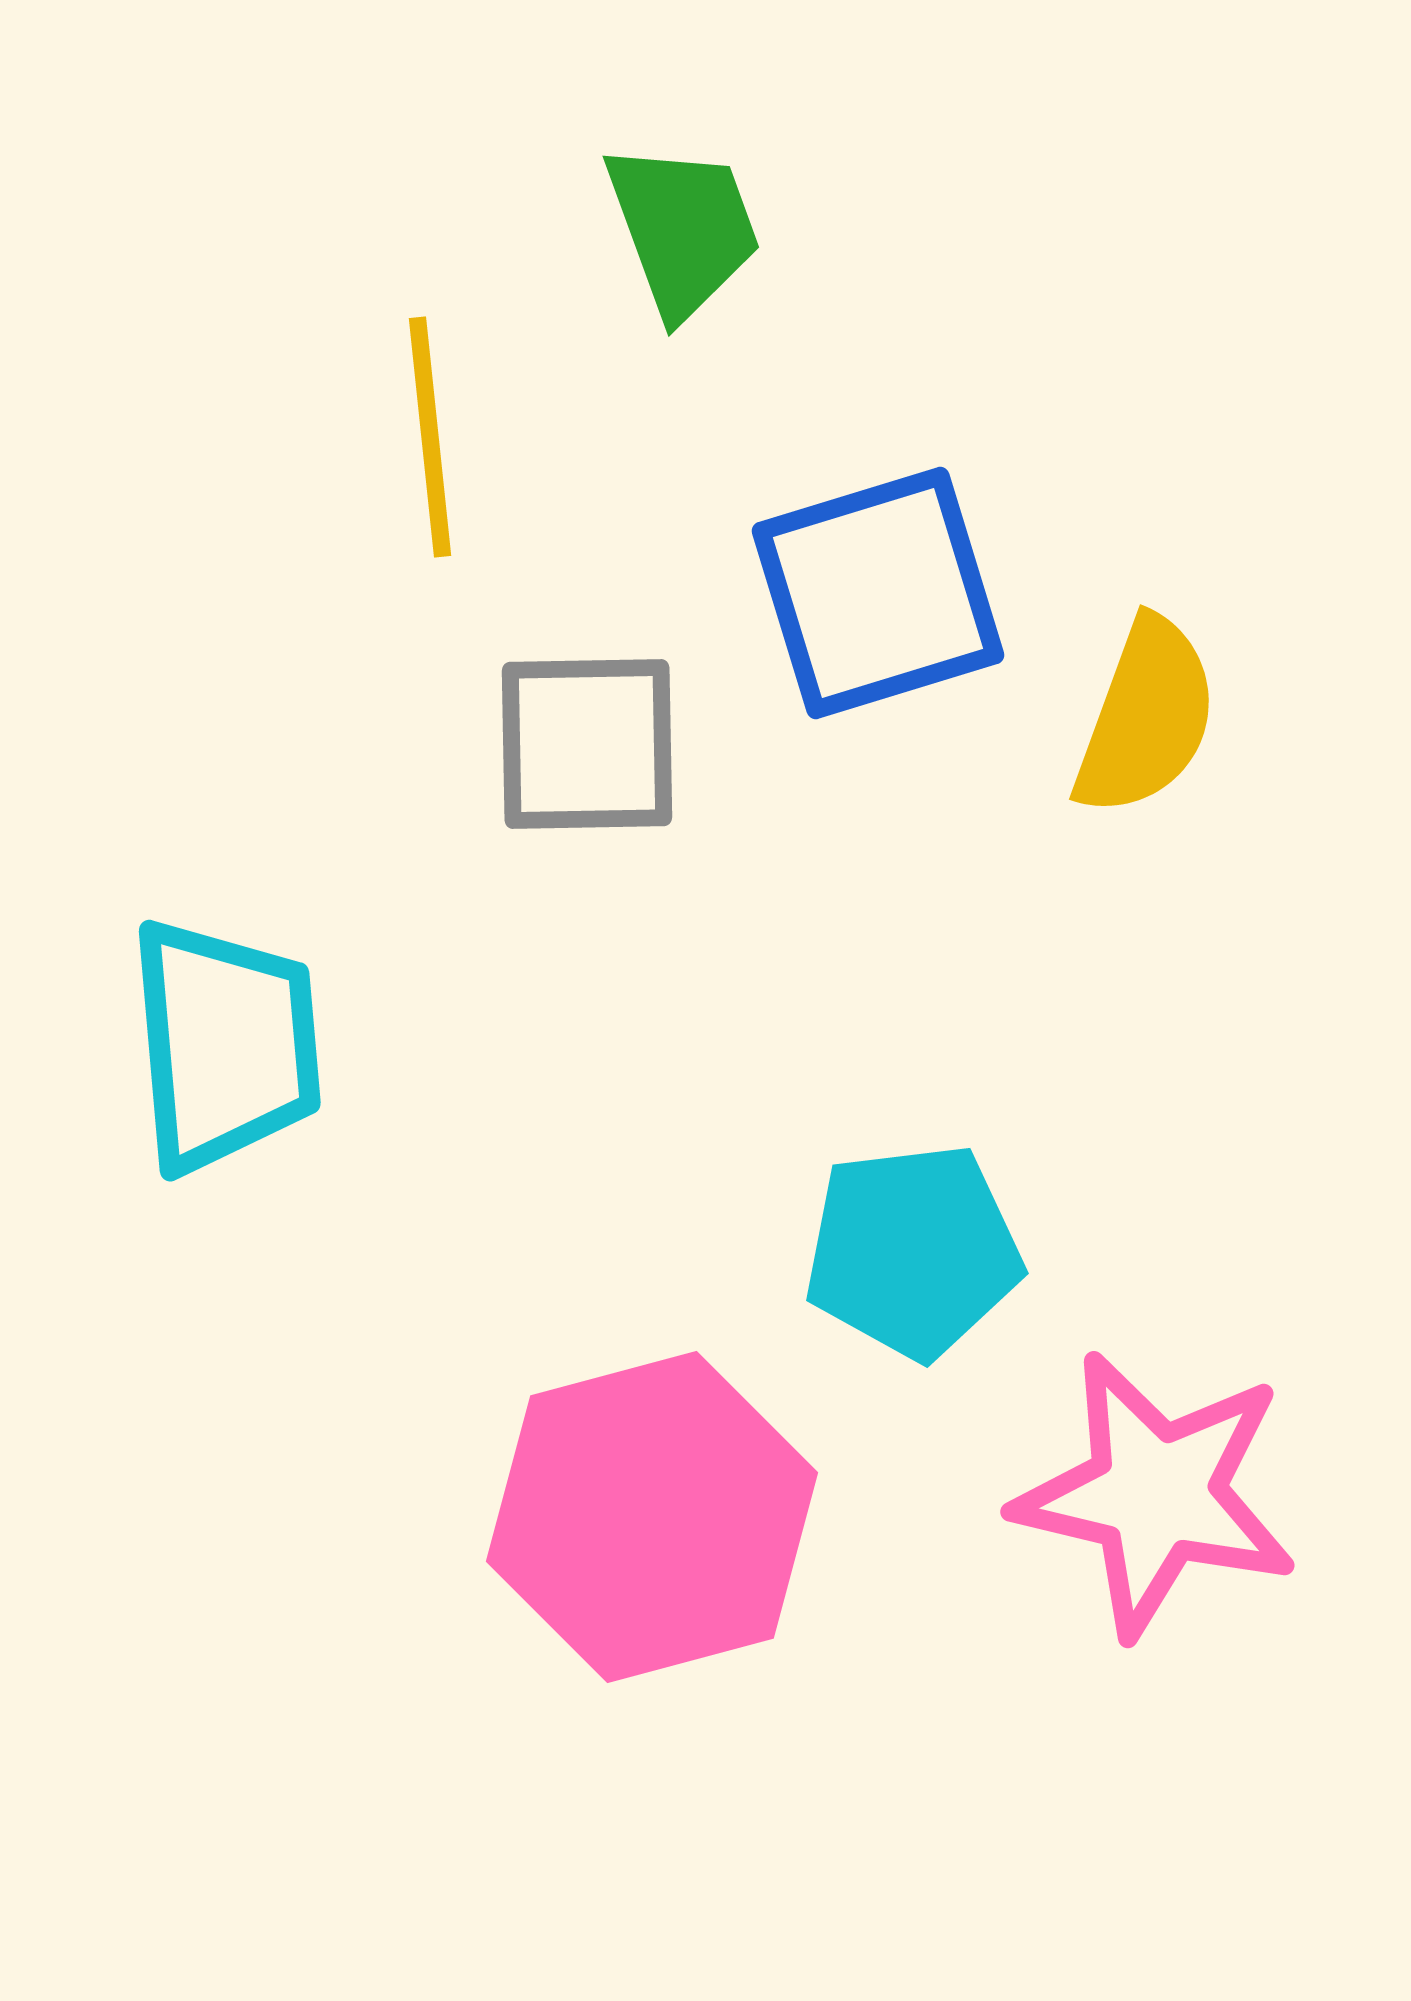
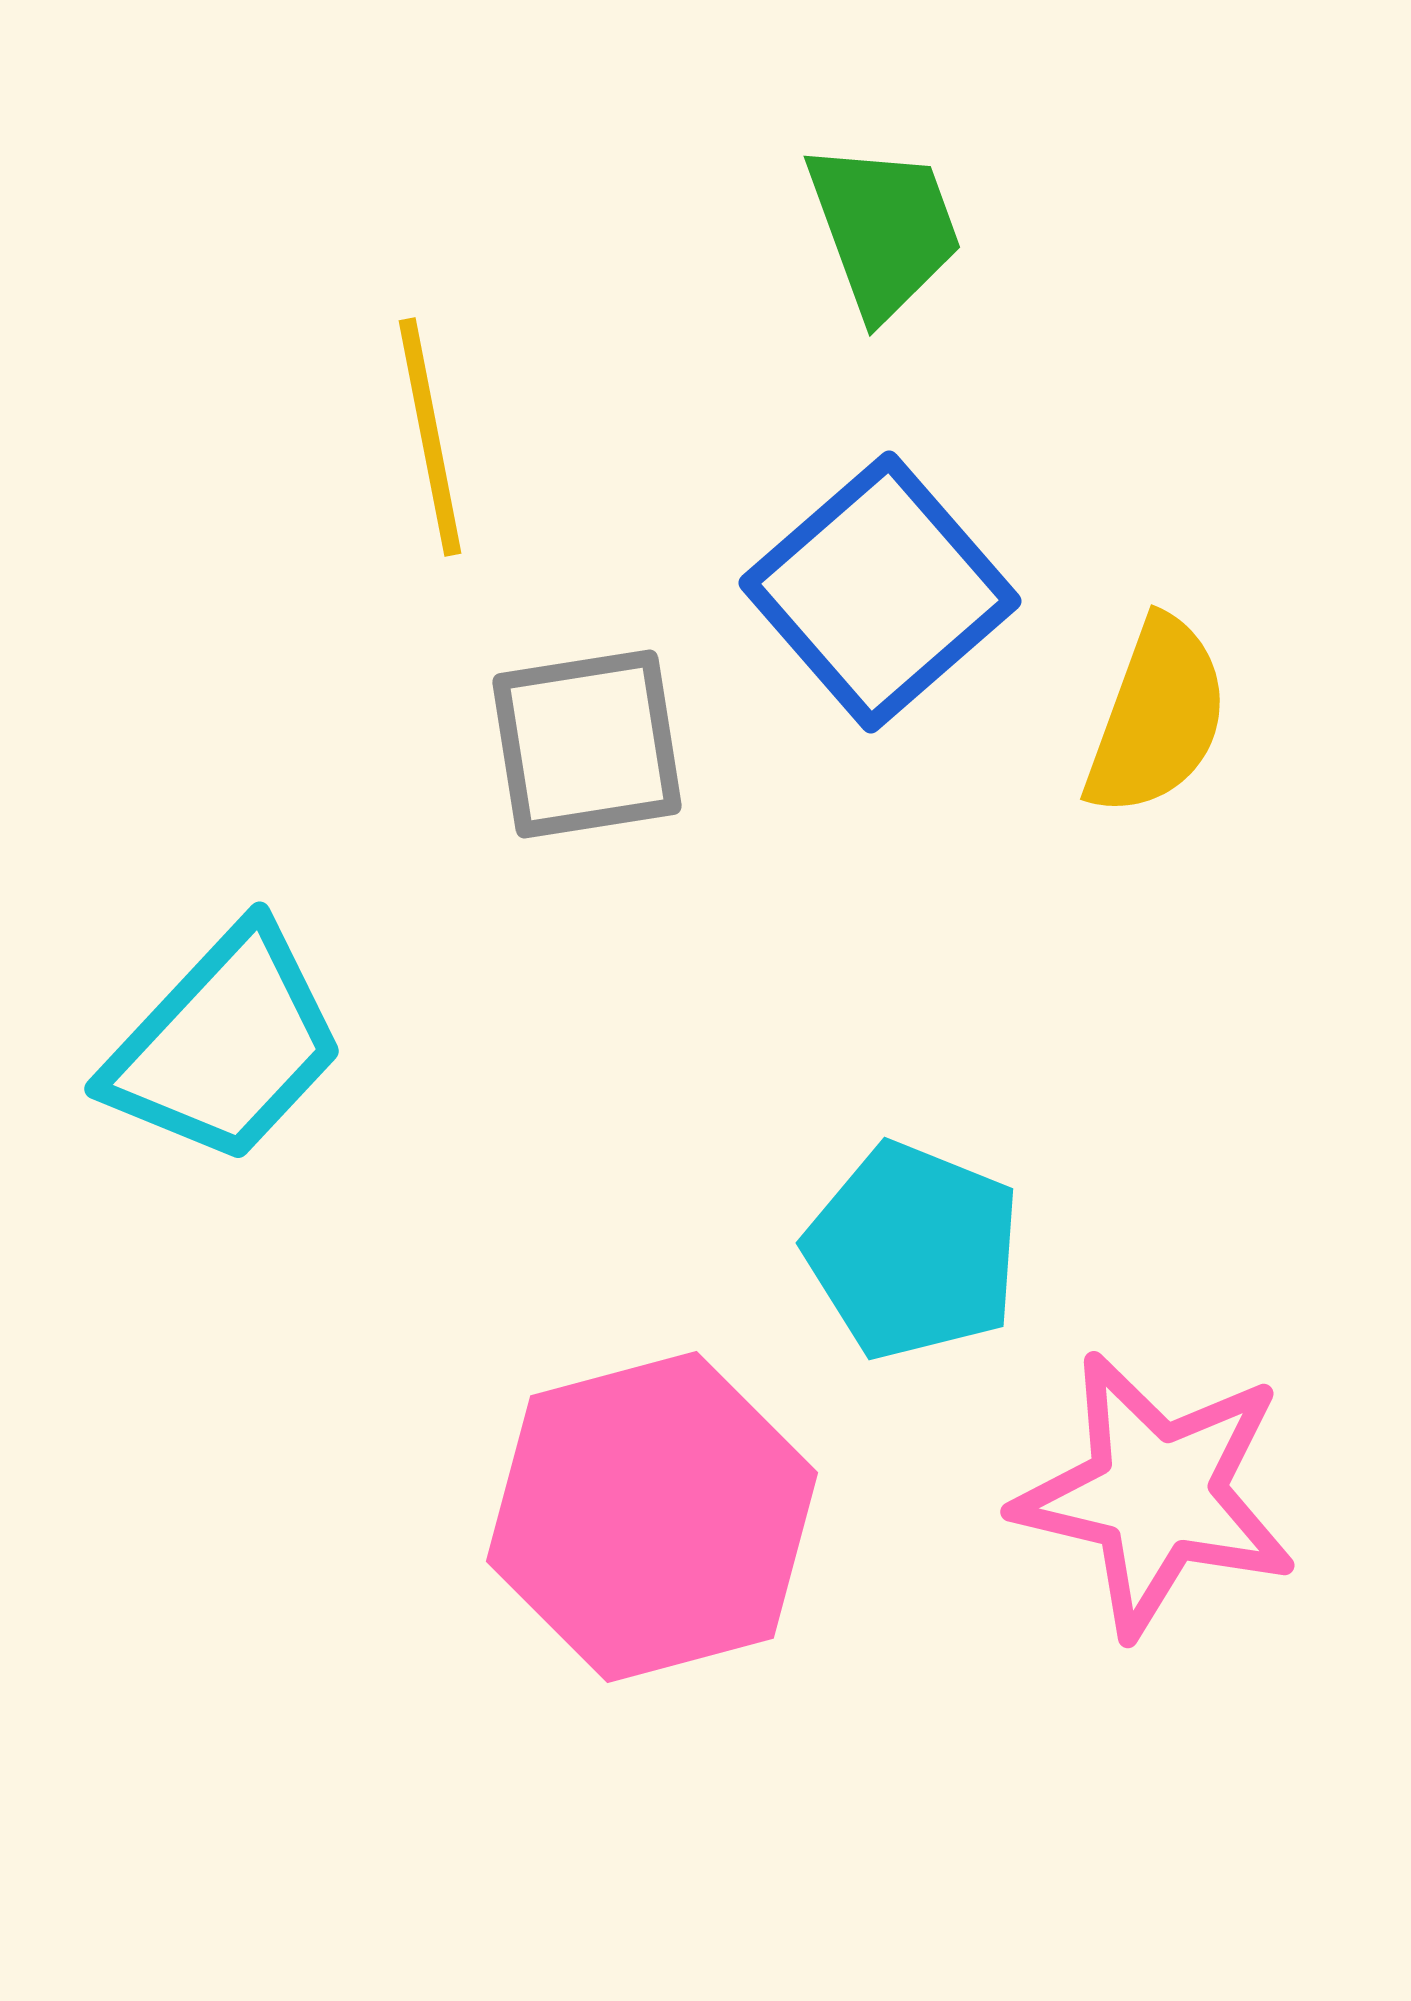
green trapezoid: moved 201 px right
yellow line: rotated 5 degrees counterclockwise
blue square: moved 2 px right, 1 px up; rotated 24 degrees counterclockwise
yellow semicircle: moved 11 px right
gray square: rotated 8 degrees counterclockwise
cyan trapezoid: rotated 48 degrees clockwise
cyan pentagon: rotated 29 degrees clockwise
